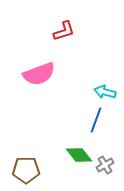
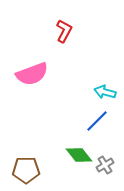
red L-shape: rotated 45 degrees counterclockwise
pink semicircle: moved 7 px left
blue line: moved 1 px right, 1 px down; rotated 25 degrees clockwise
